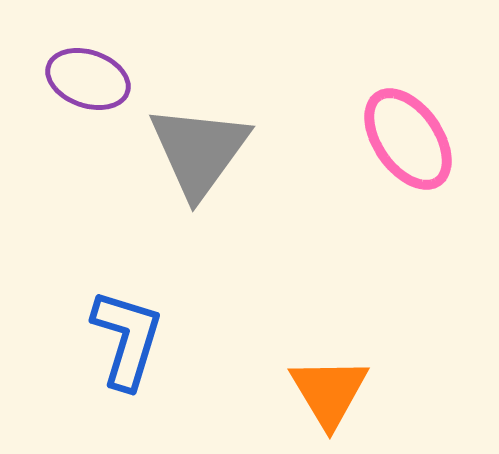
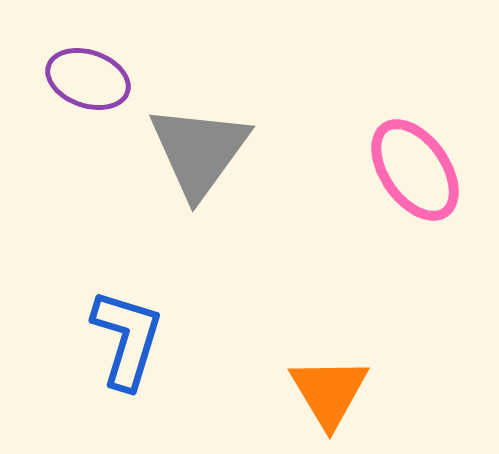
pink ellipse: moved 7 px right, 31 px down
